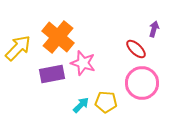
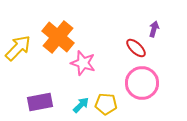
red ellipse: moved 1 px up
purple rectangle: moved 12 px left, 28 px down
yellow pentagon: moved 2 px down
